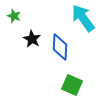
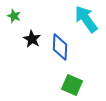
cyan arrow: moved 3 px right, 1 px down
